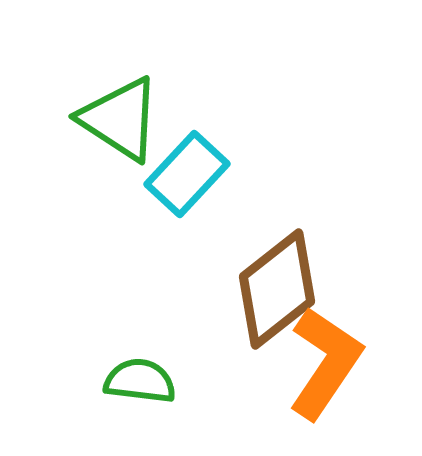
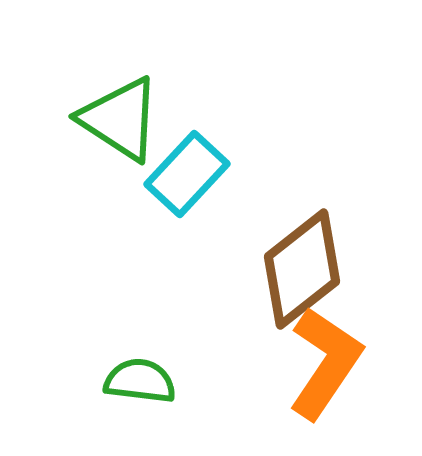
brown diamond: moved 25 px right, 20 px up
